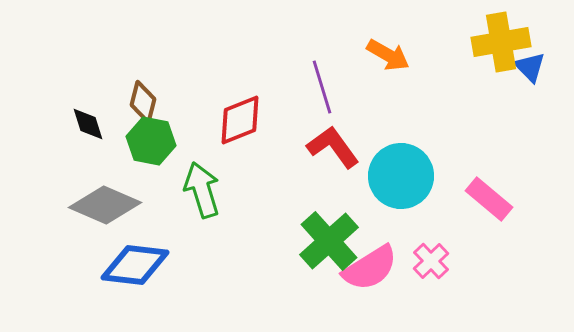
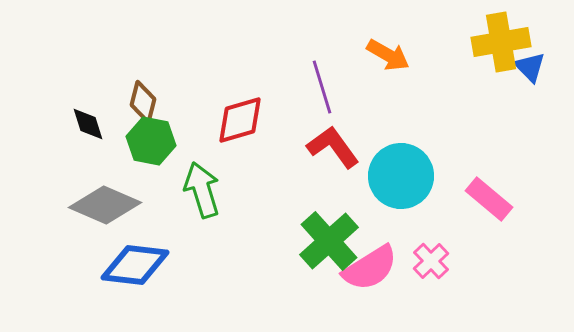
red diamond: rotated 6 degrees clockwise
